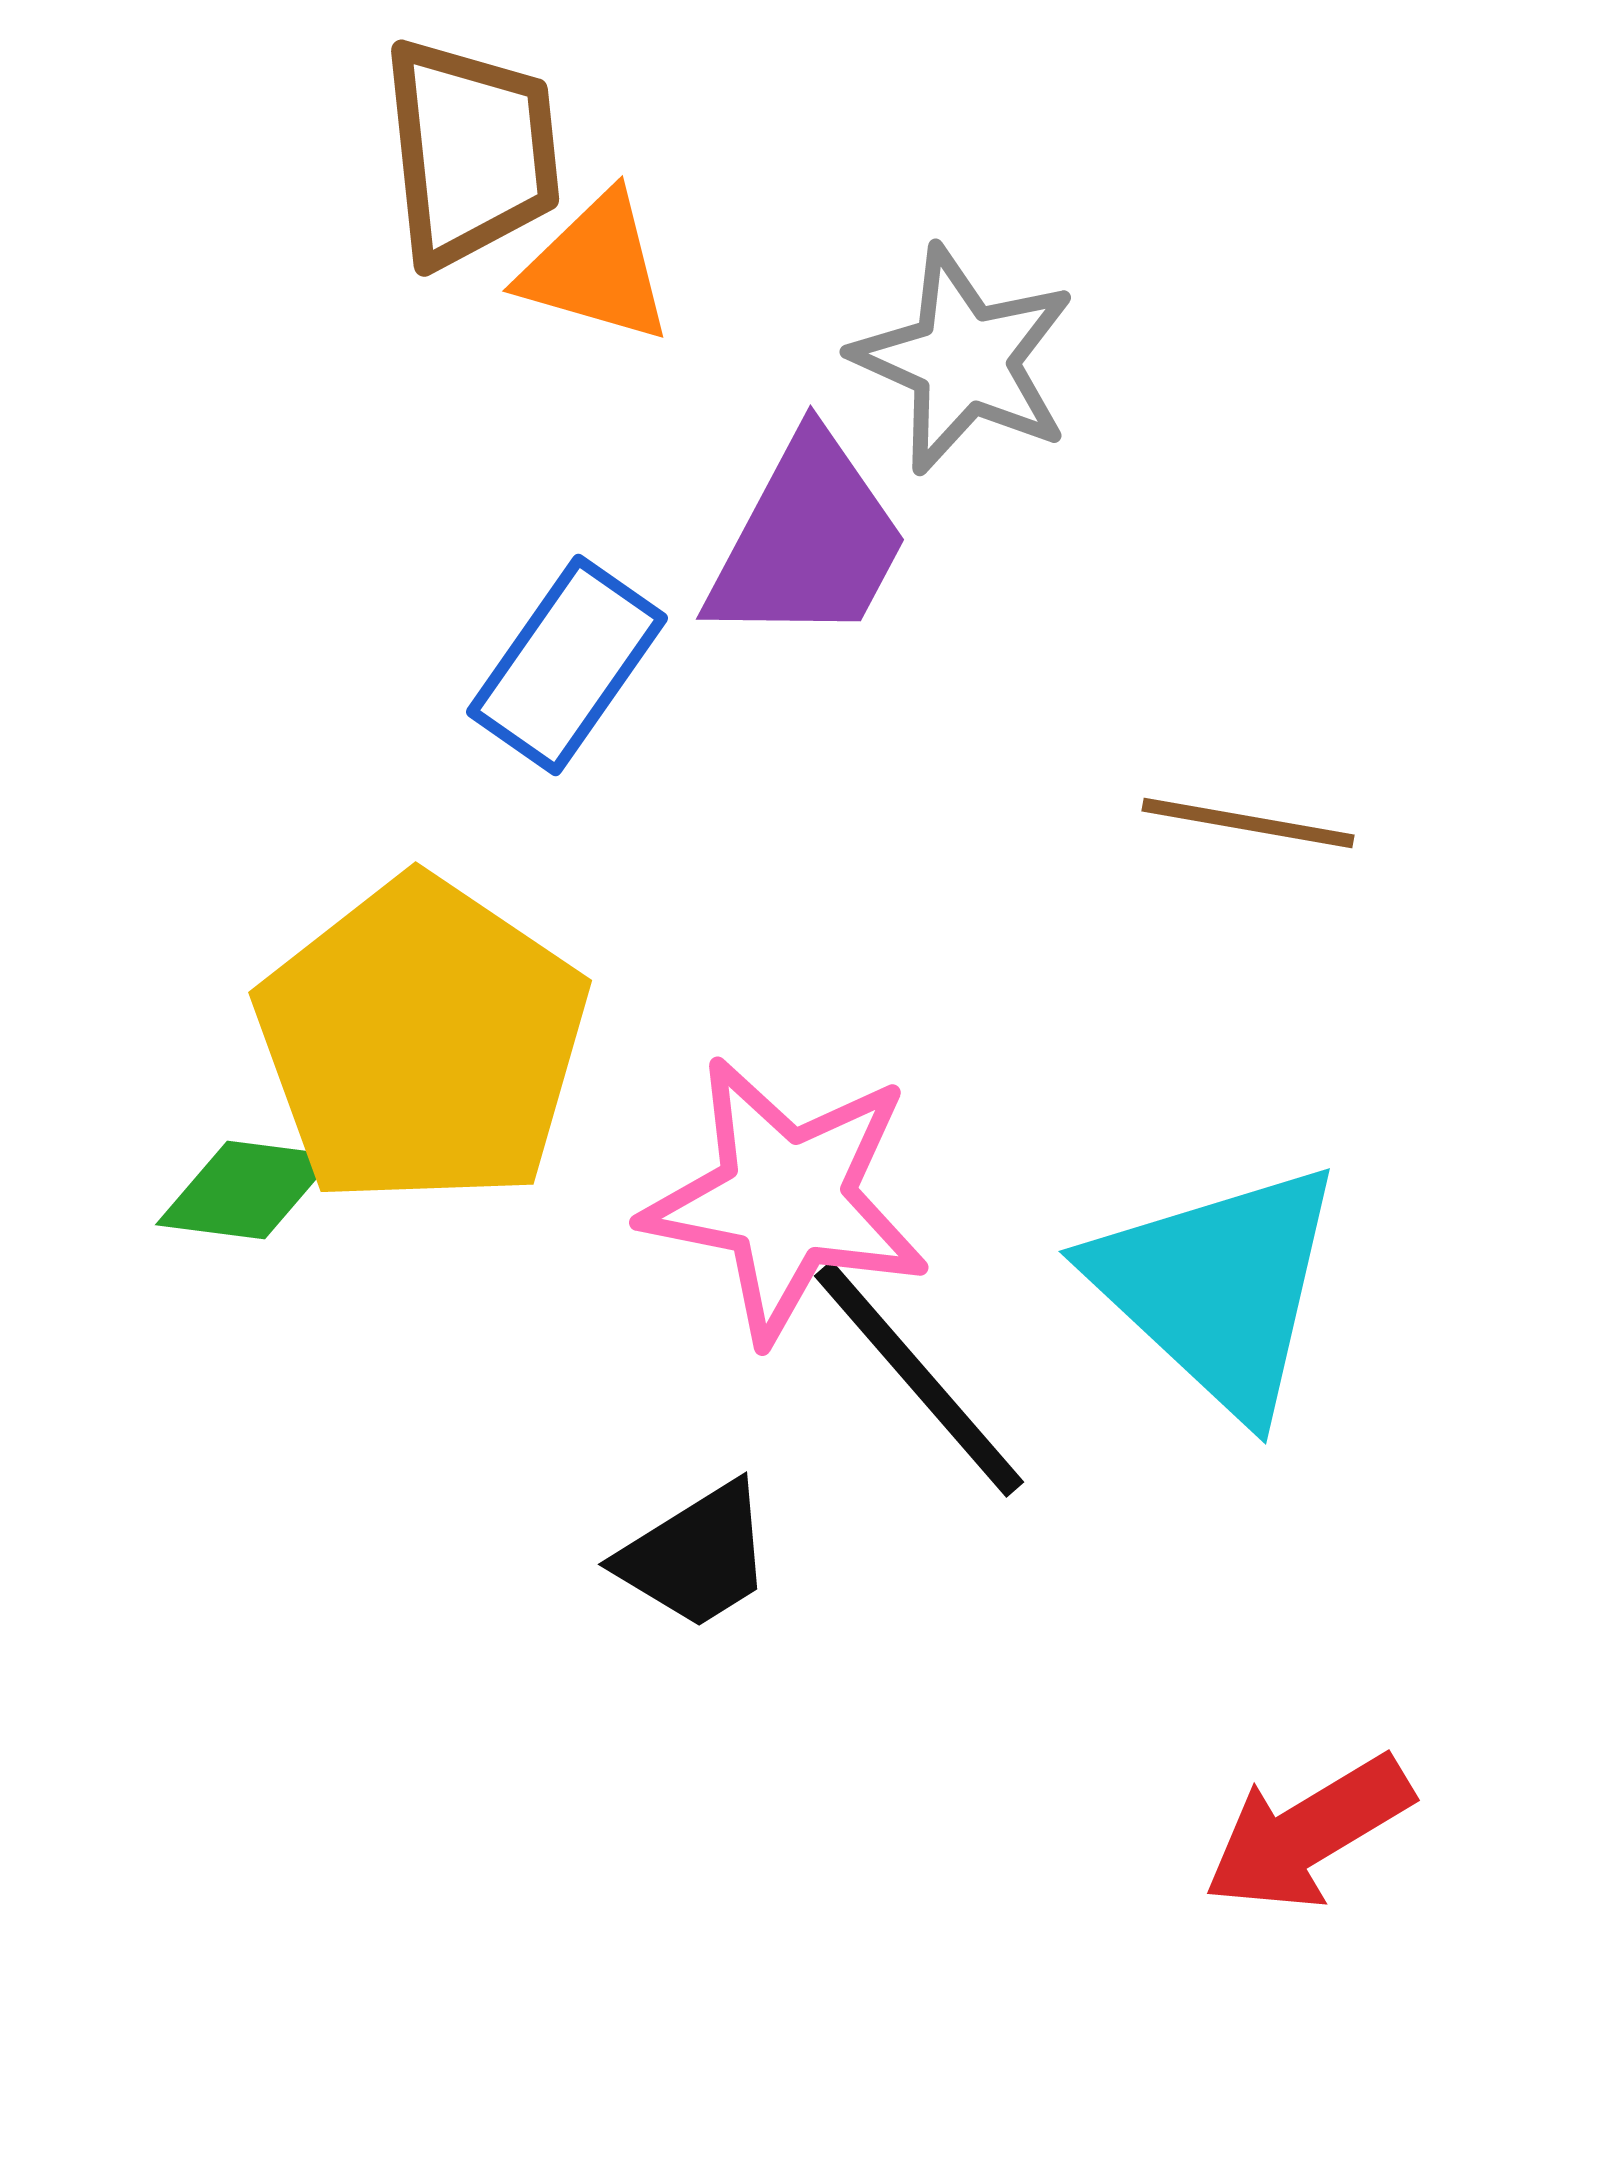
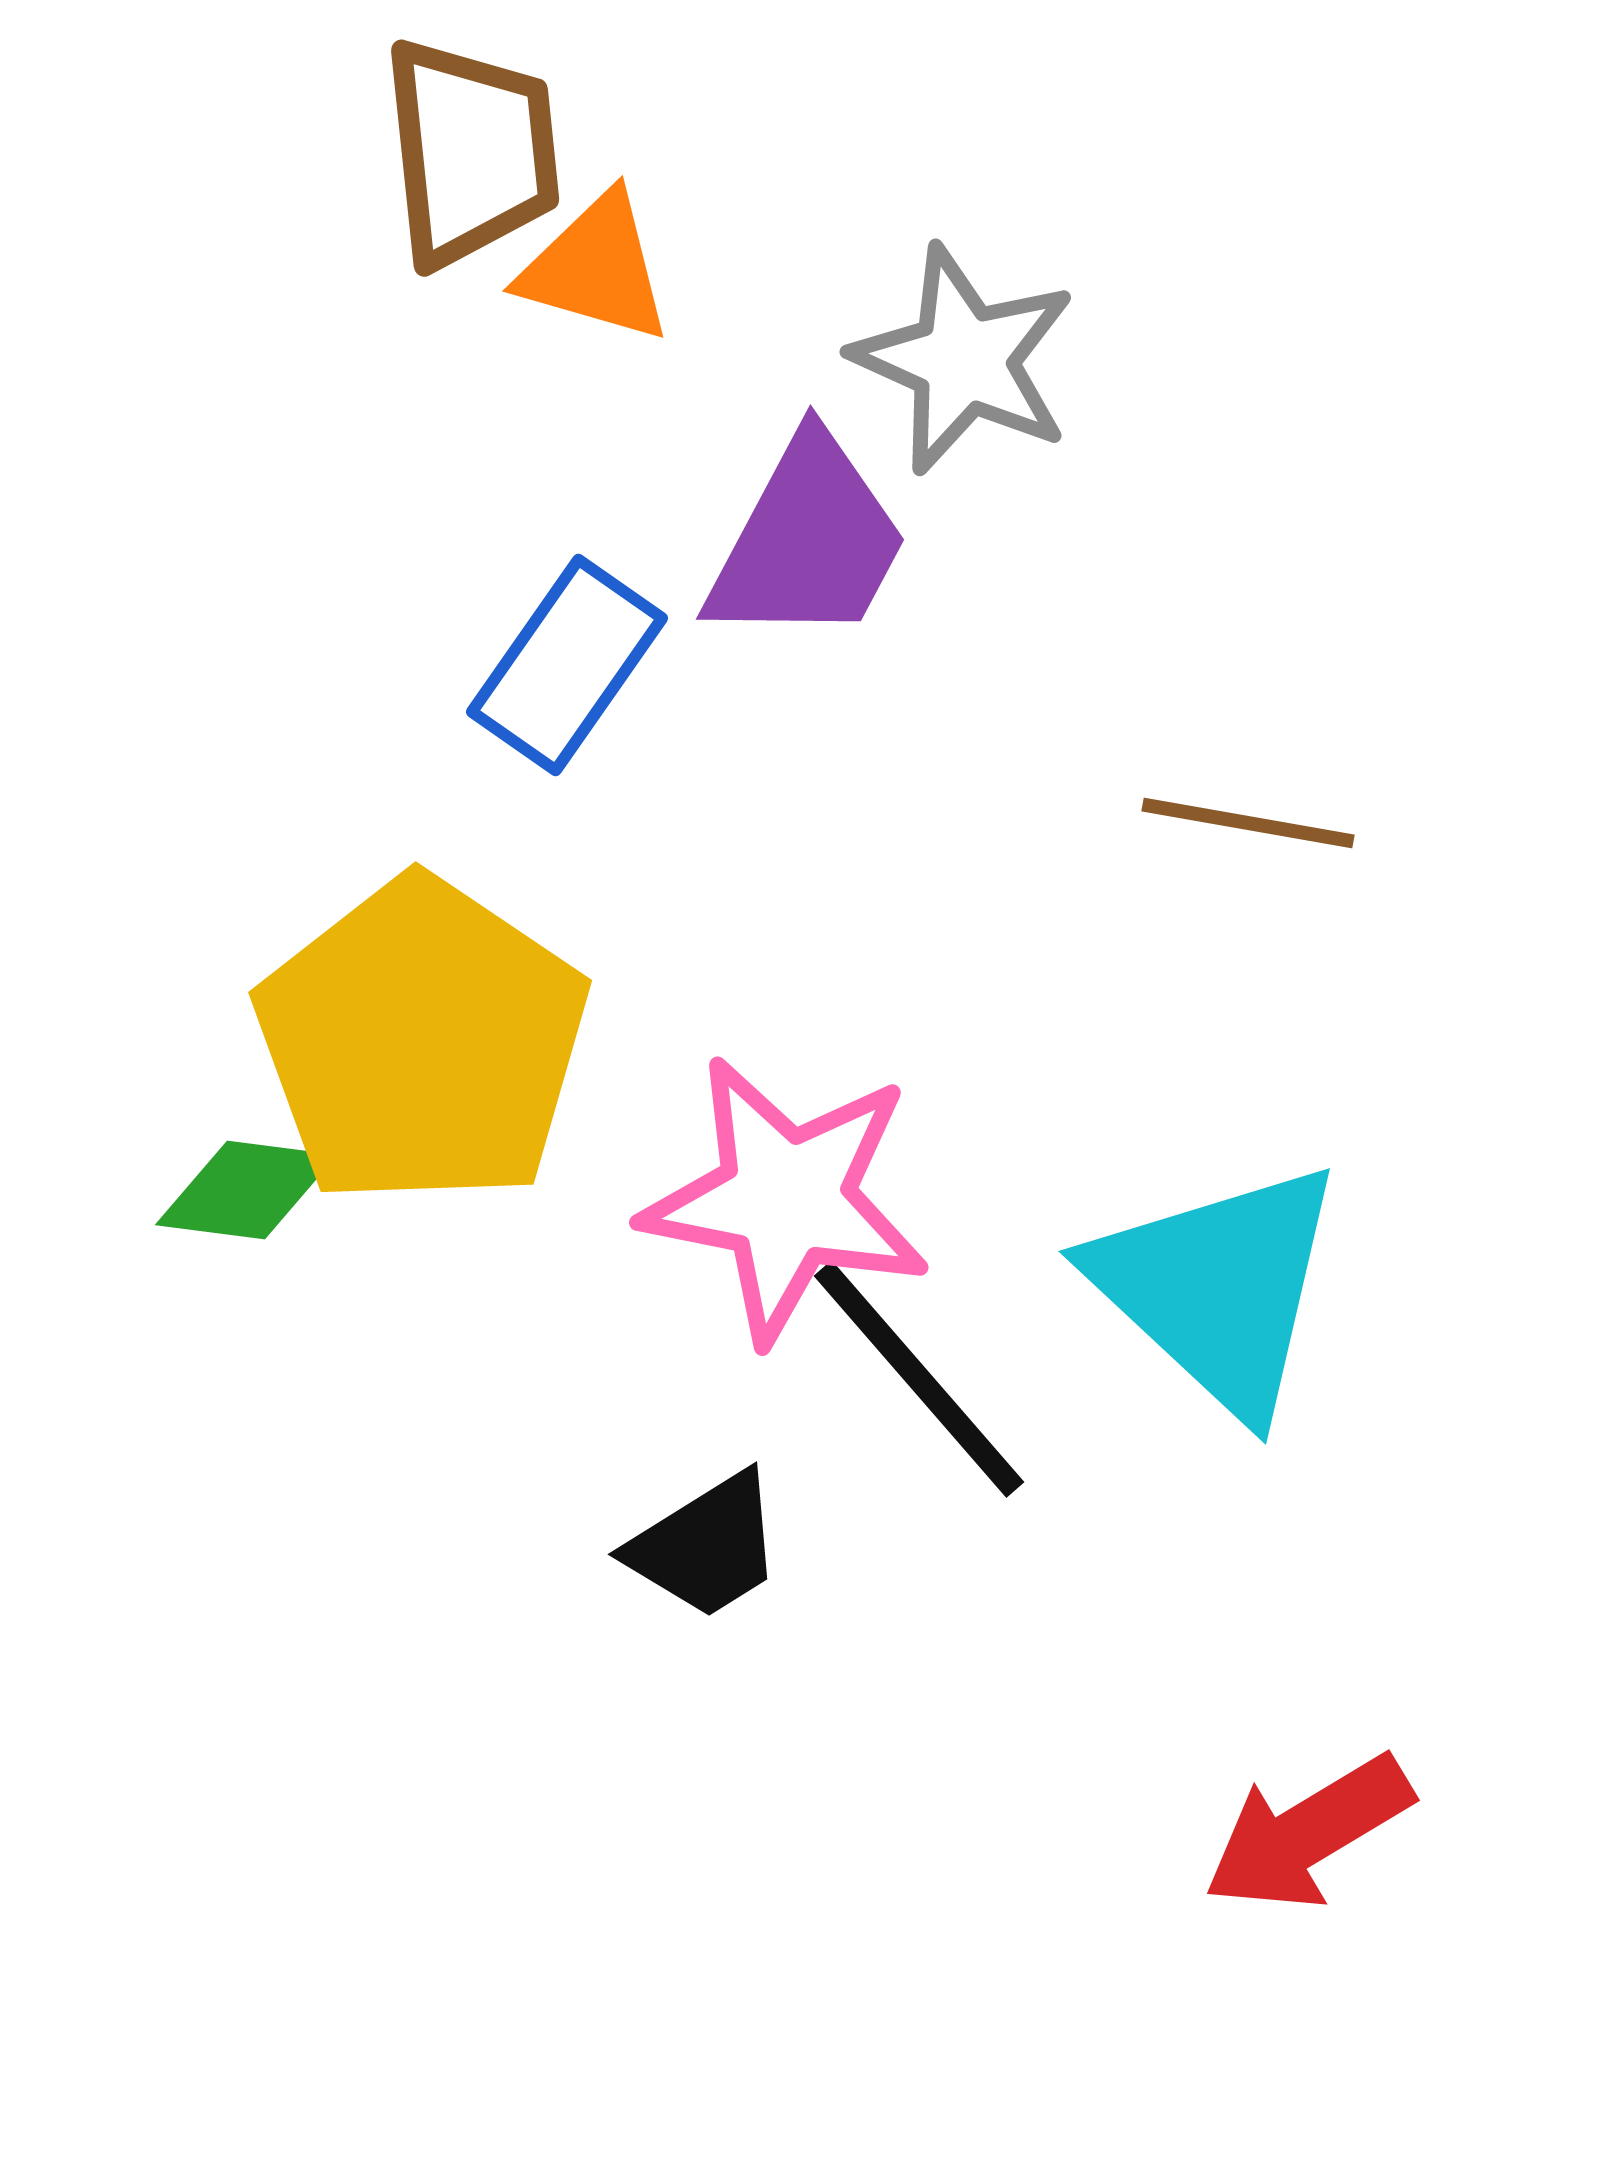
black trapezoid: moved 10 px right, 10 px up
